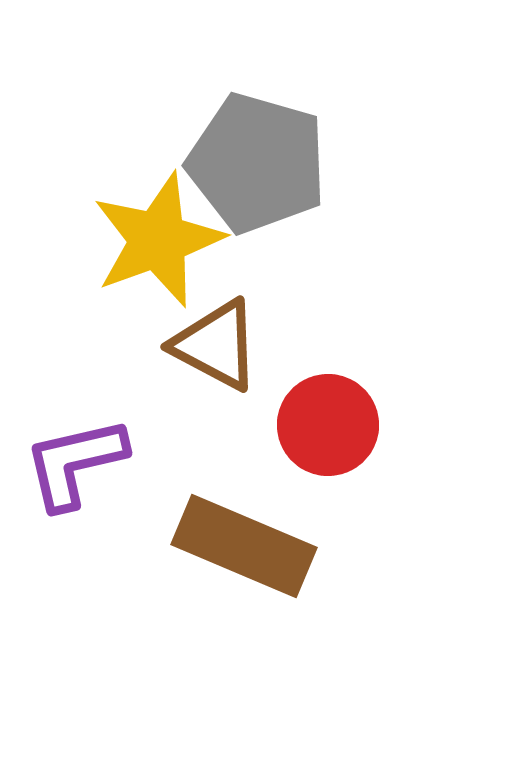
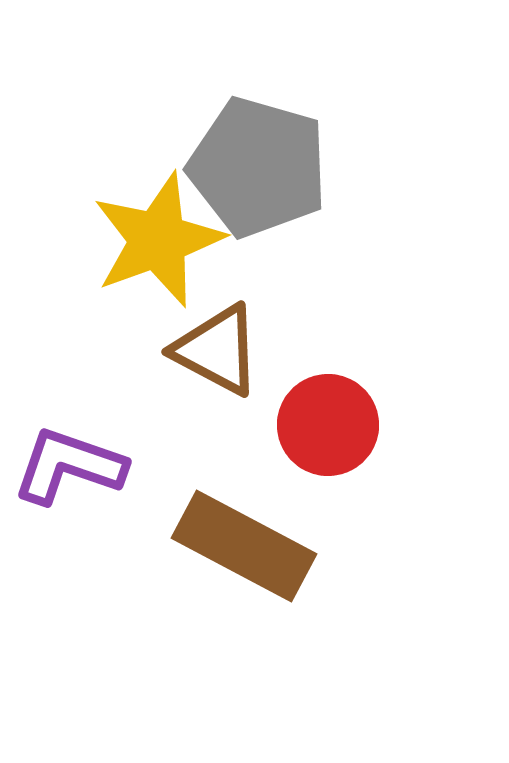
gray pentagon: moved 1 px right, 4 px down
brown triangle: moved 1 px right, 5 px down
purple L-shape: moved 6 px left, 3 px down; rotated 32 degrees clockwise
brown rectangle: rotated 5 degrees clockwise
